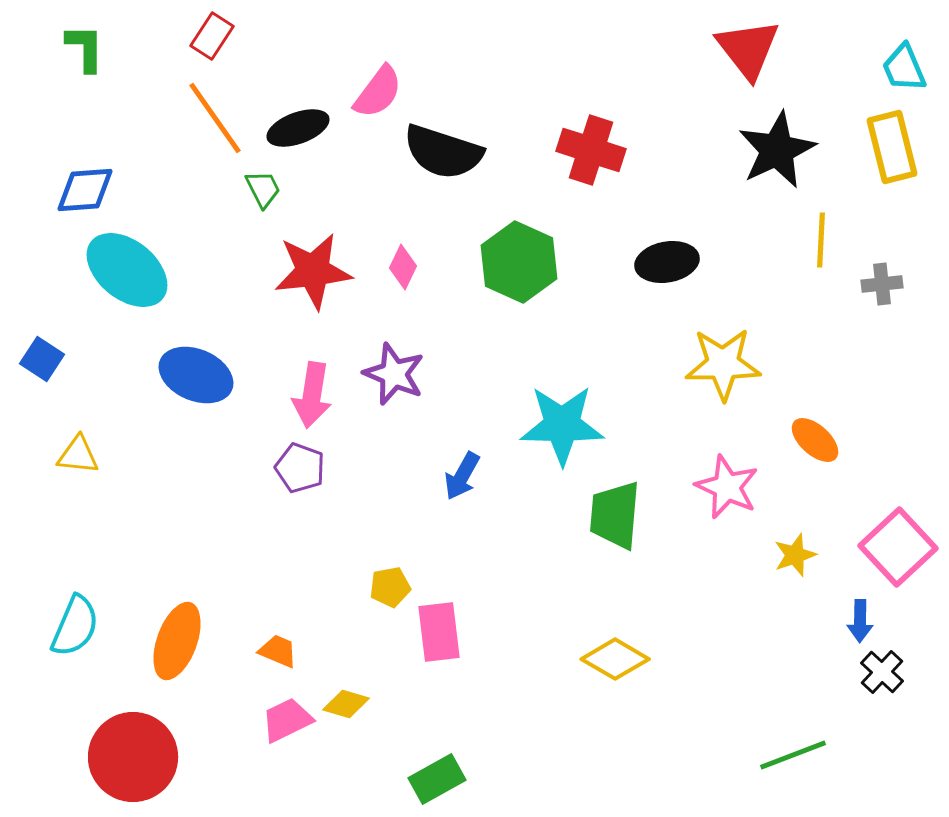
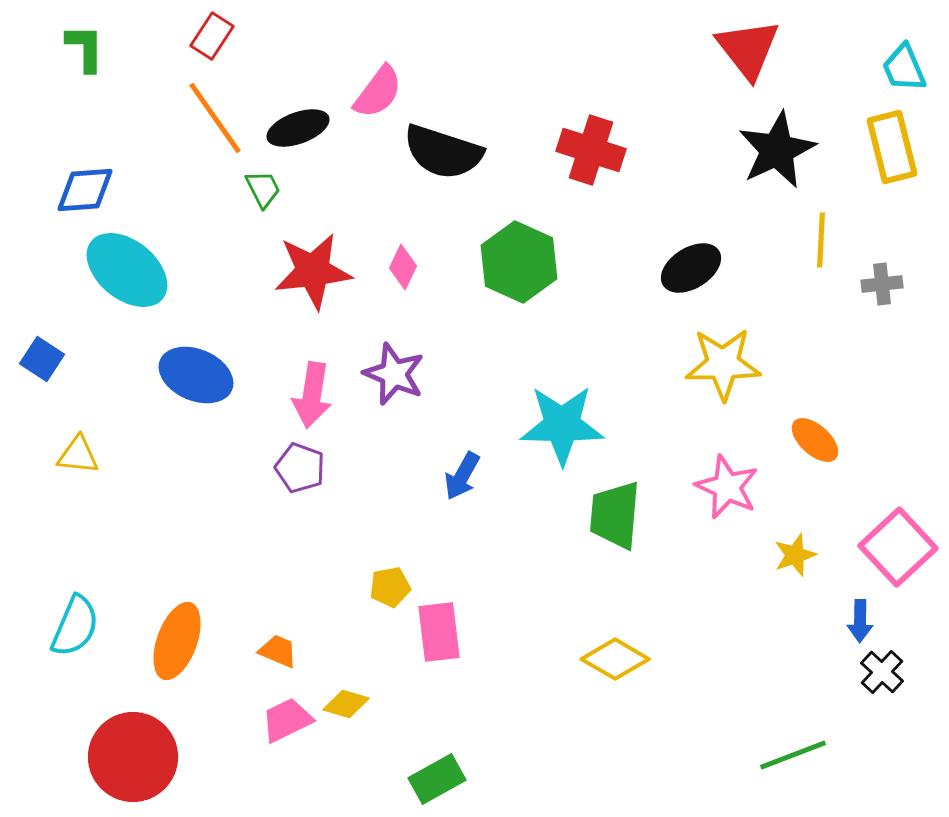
black ellipse at (667, 262): moved 24 px right, 6 px down; rotated 22 degrees counterclockwise
